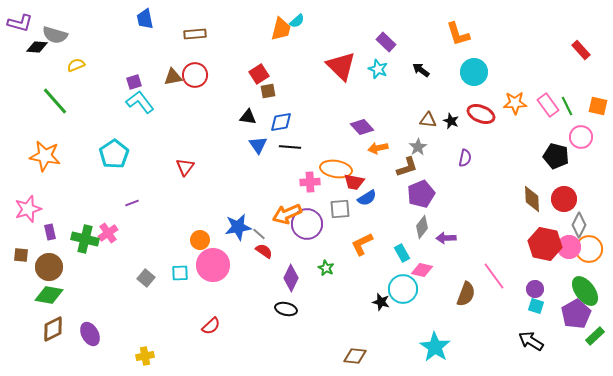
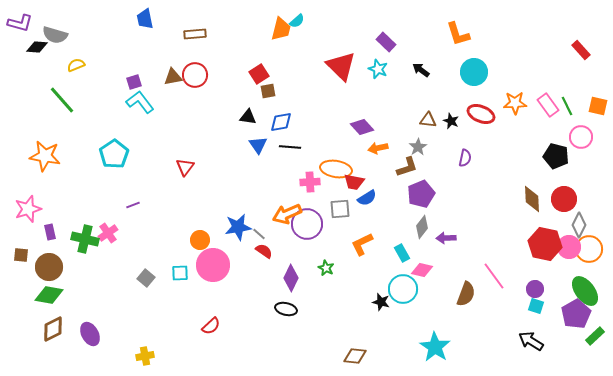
green line at (55, 101): moved 7 px right, 1 px up
purple line at (132, 203): moved 1 px right, 2 px down
